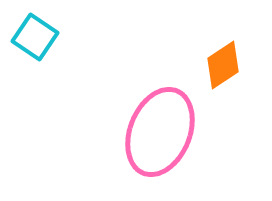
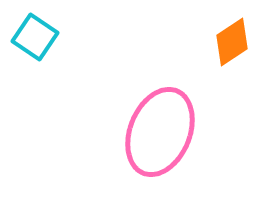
orange diamond: moved 9 px right, 23 px up
